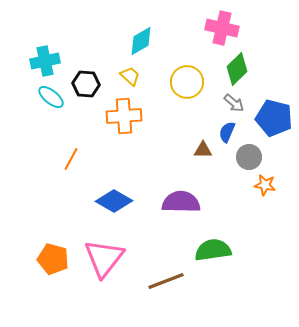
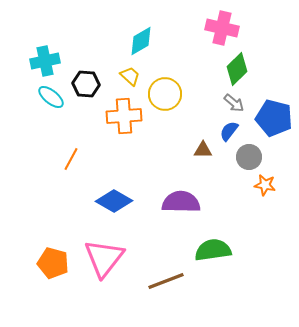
yellow circle: moved 22 px left, 12 px down
blue semicircle: moved 2 px right, 1 px up; rotated 15 degrees clockwise
orange pentagon: moved 4 px down
